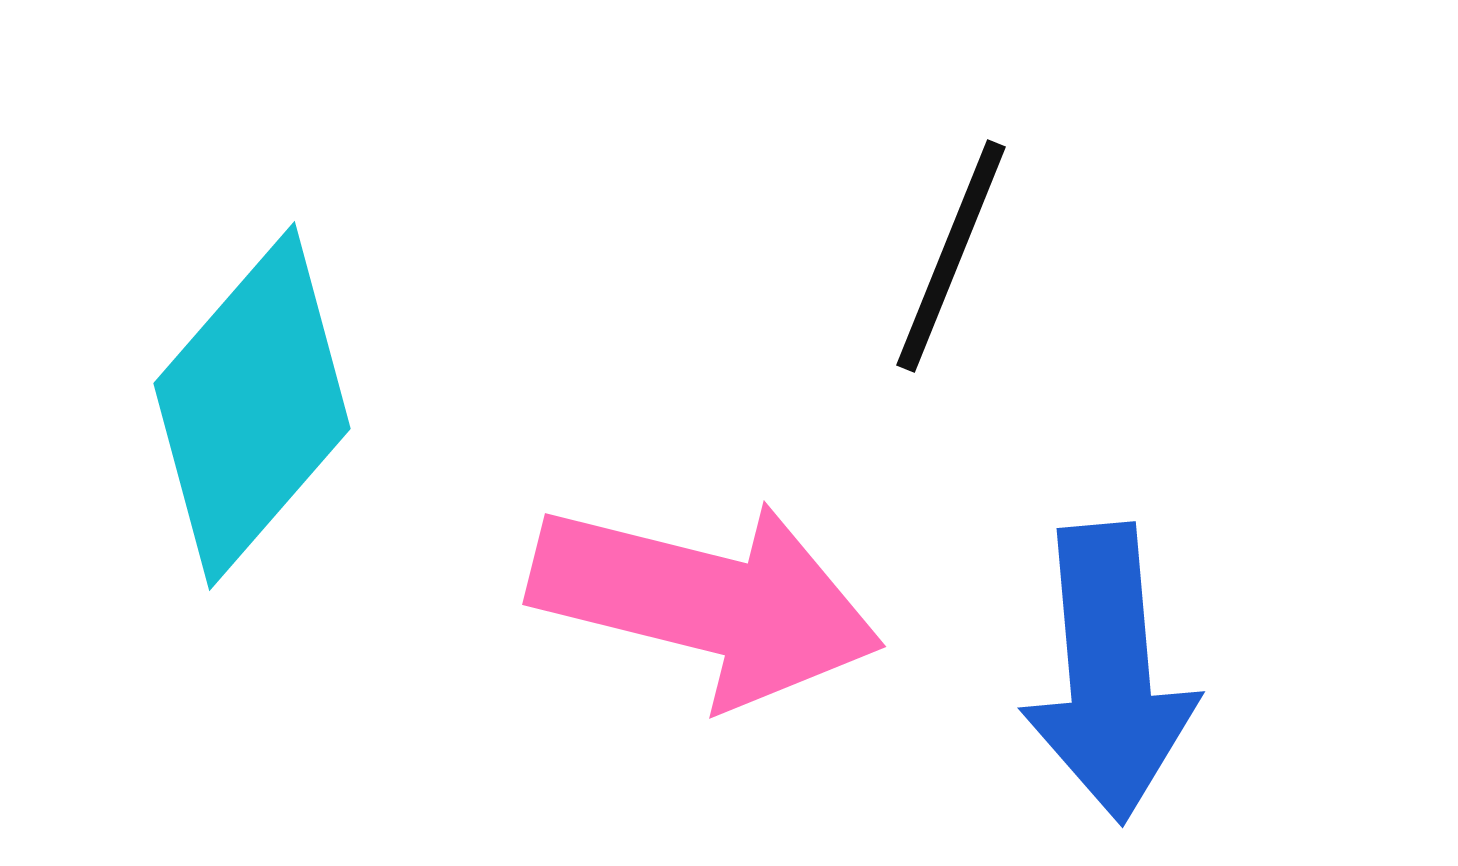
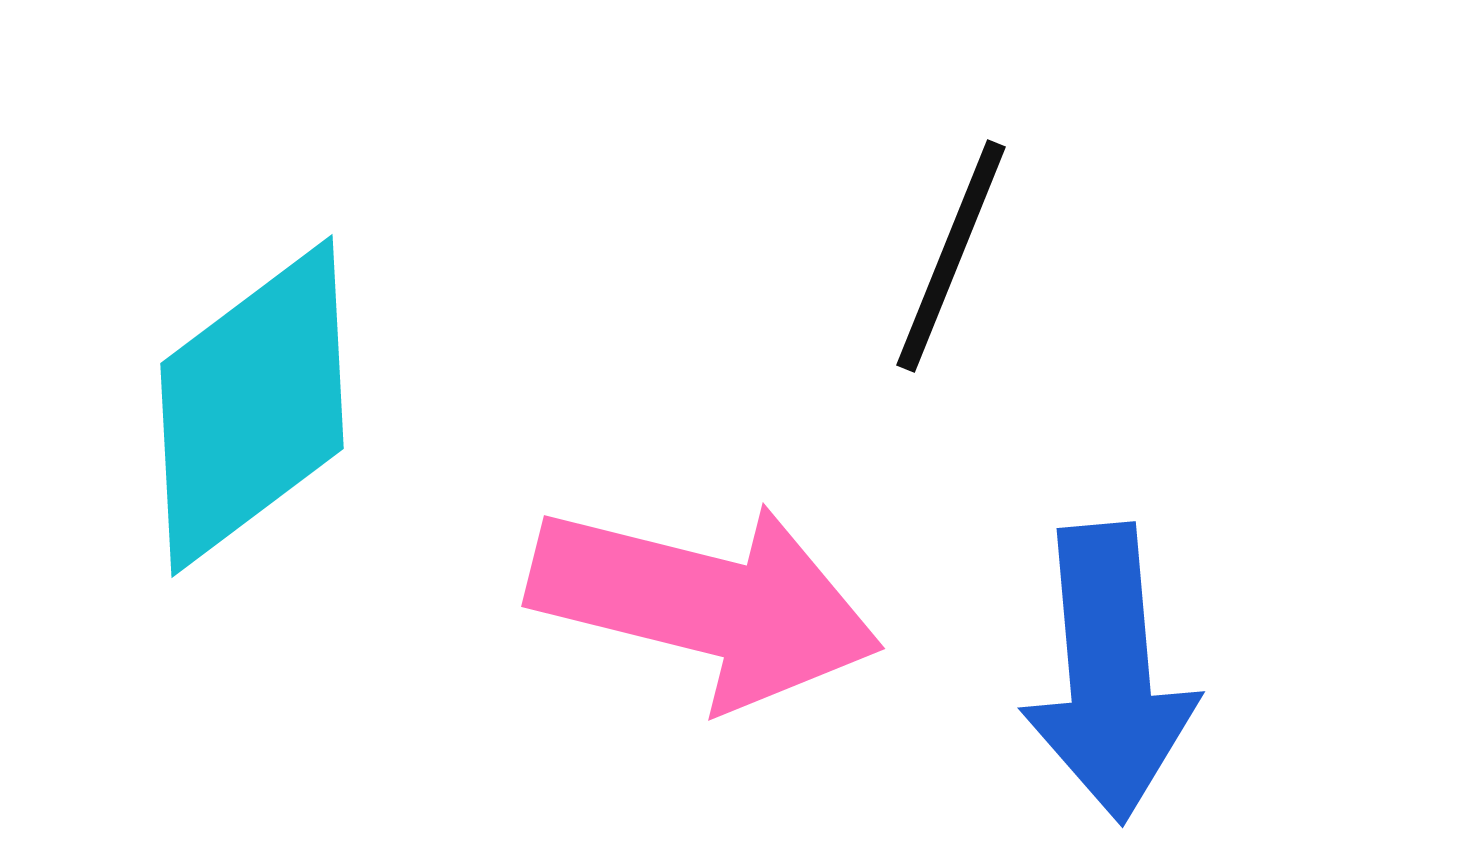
cyan diamond: rotated 12 degrees clockwise
pink arrow: moved 1 px left, 2 px down
